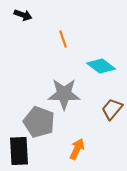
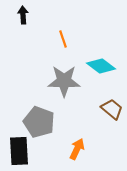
black arrow: rotated 114 degrees counterclockwise
gray star: moved 13 px up
brown trapezoid: rotated 90 degrees clockwise
